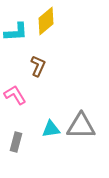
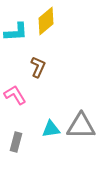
brown L-shape: moved 1 px down
